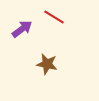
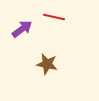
red line: rotated 20 degrees counterclockwise
